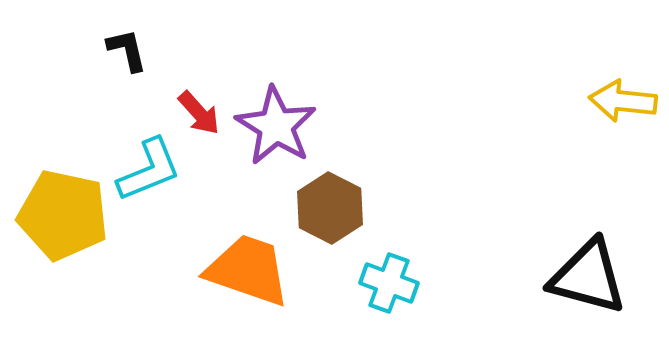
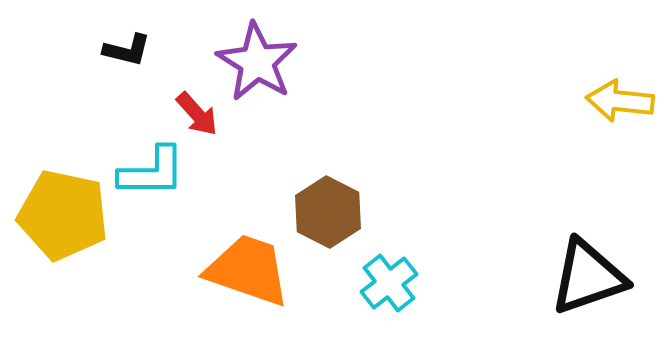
black L-shape: rotated 117 degrees clockwise
yellow arrow: moved 3 px left
red arrow: moved 2 px left, 1 px down
purple star: moved 19 px left, 64 px up
cyan L-shape: moved 3 px right, 2 px down; rotated 22 degrees clockwise
brown hexagon: moved 2 px left, 4 px down
black triangle: rotated 34 degrees counterclockwise
cyan cross: rotated 32 degrees clockwise
